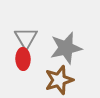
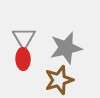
gray triangle: moved 2 px left
